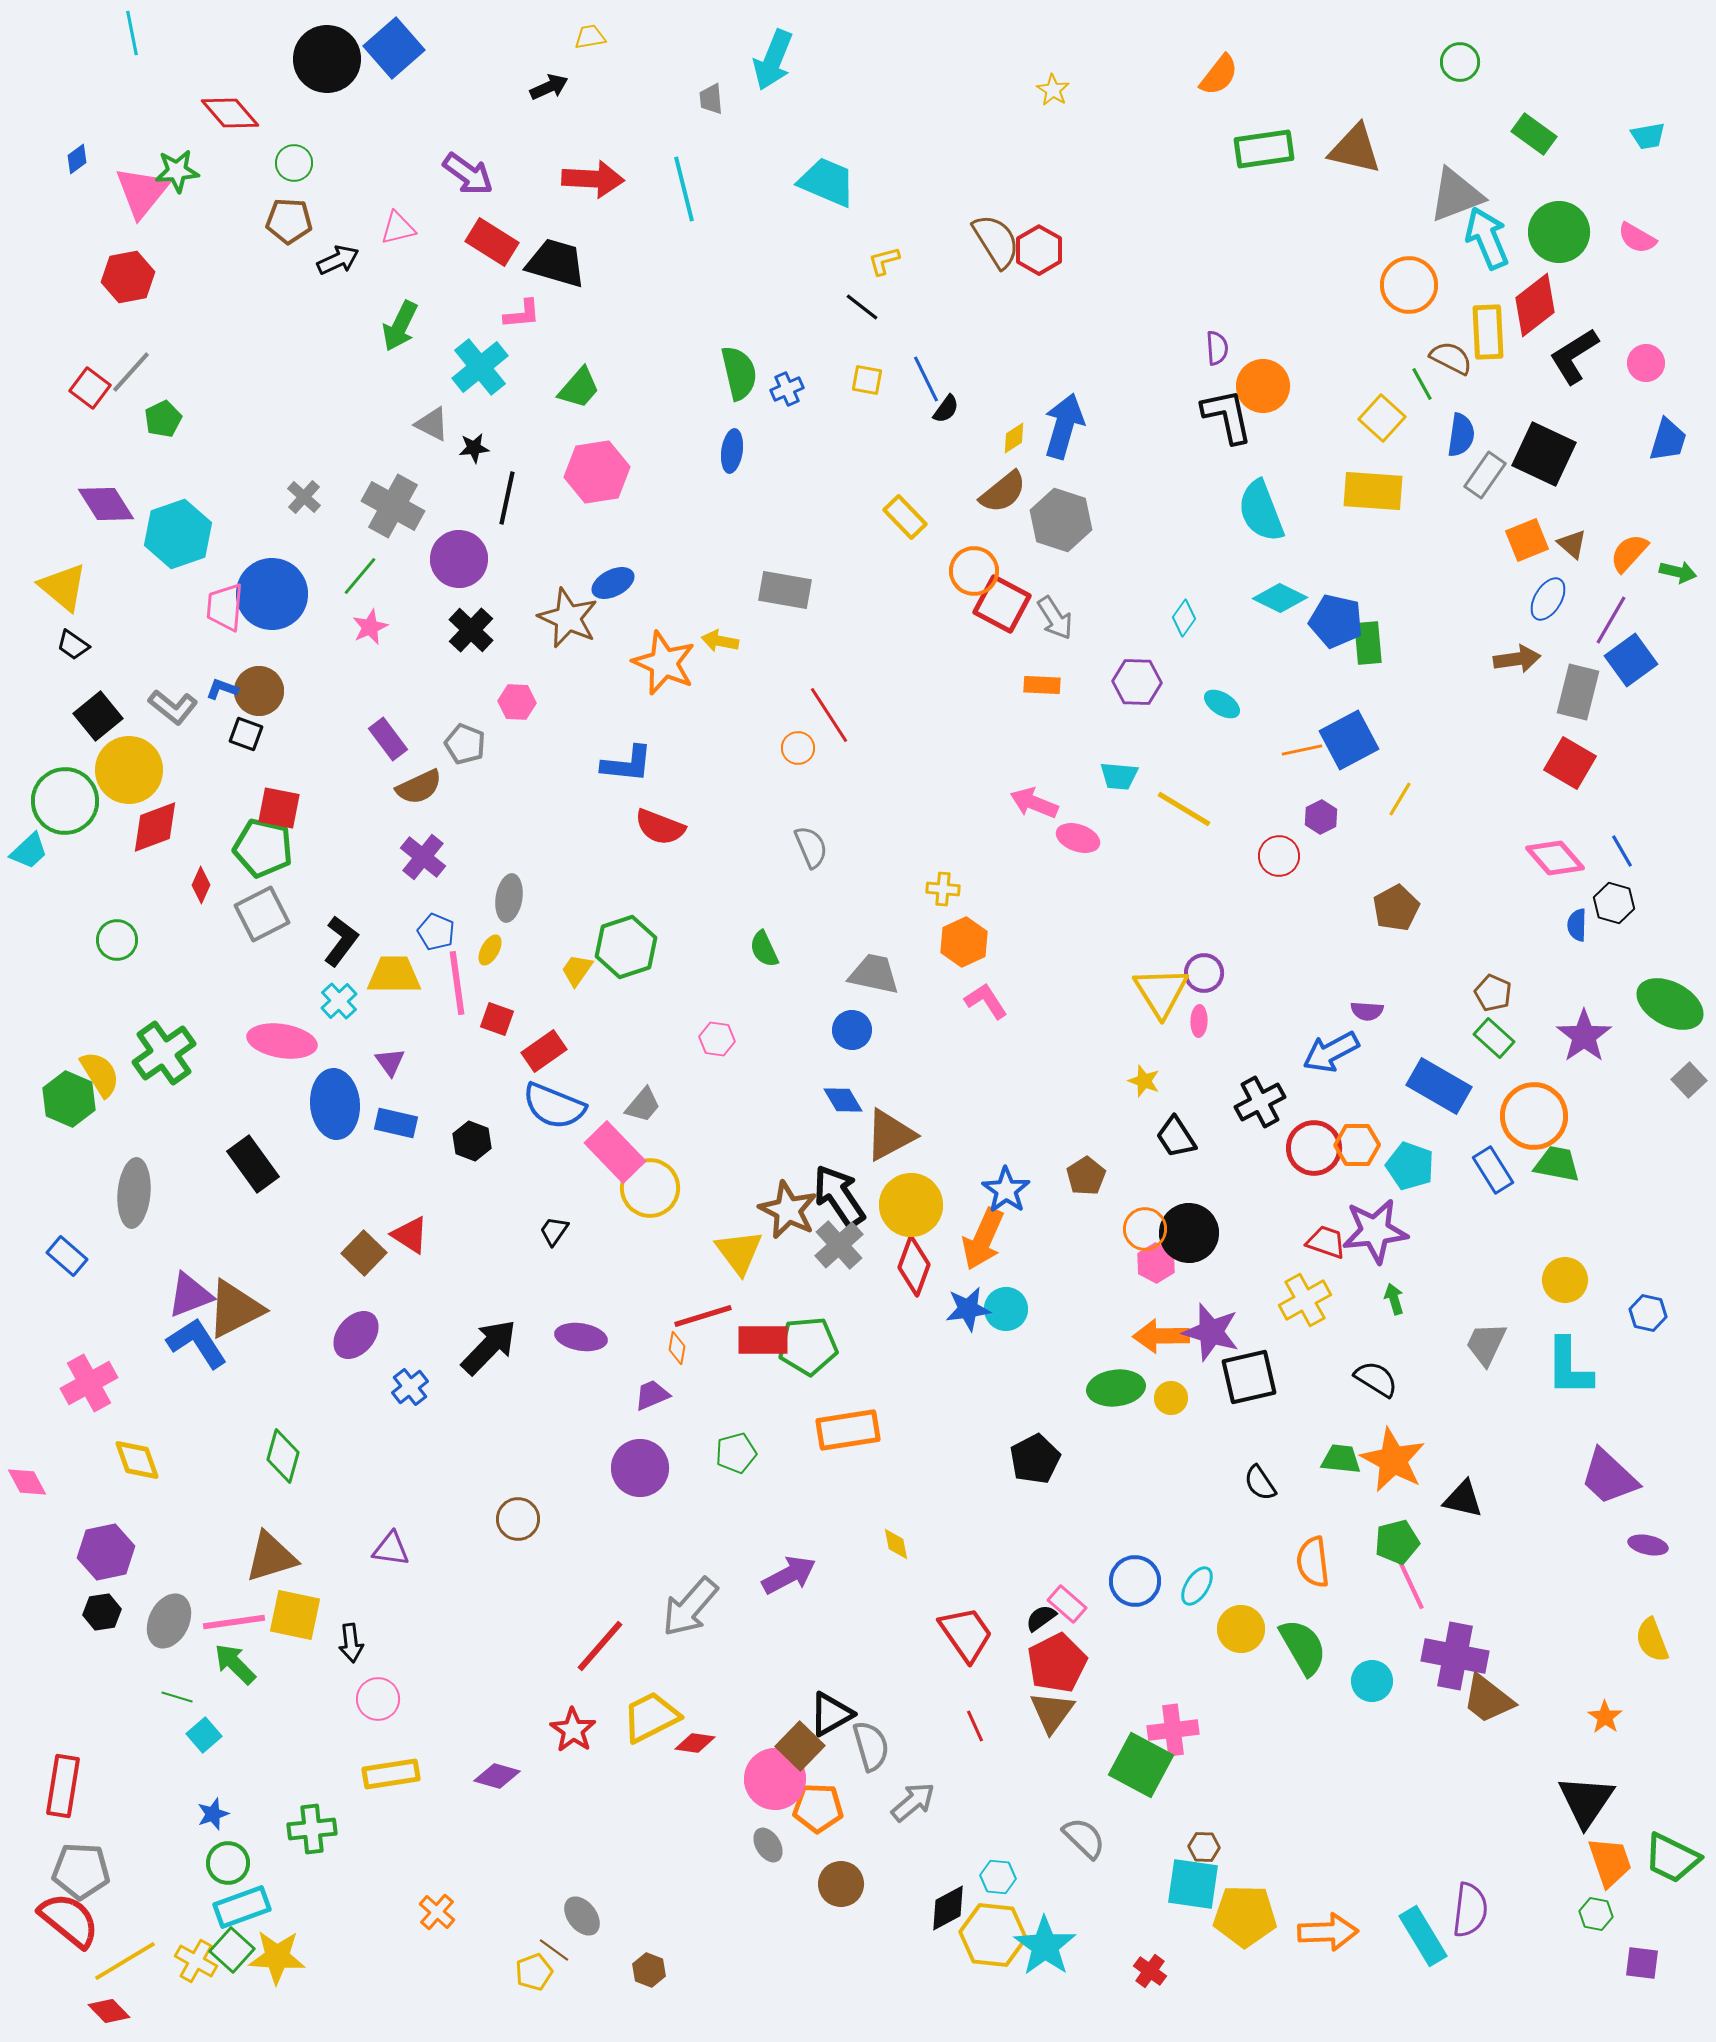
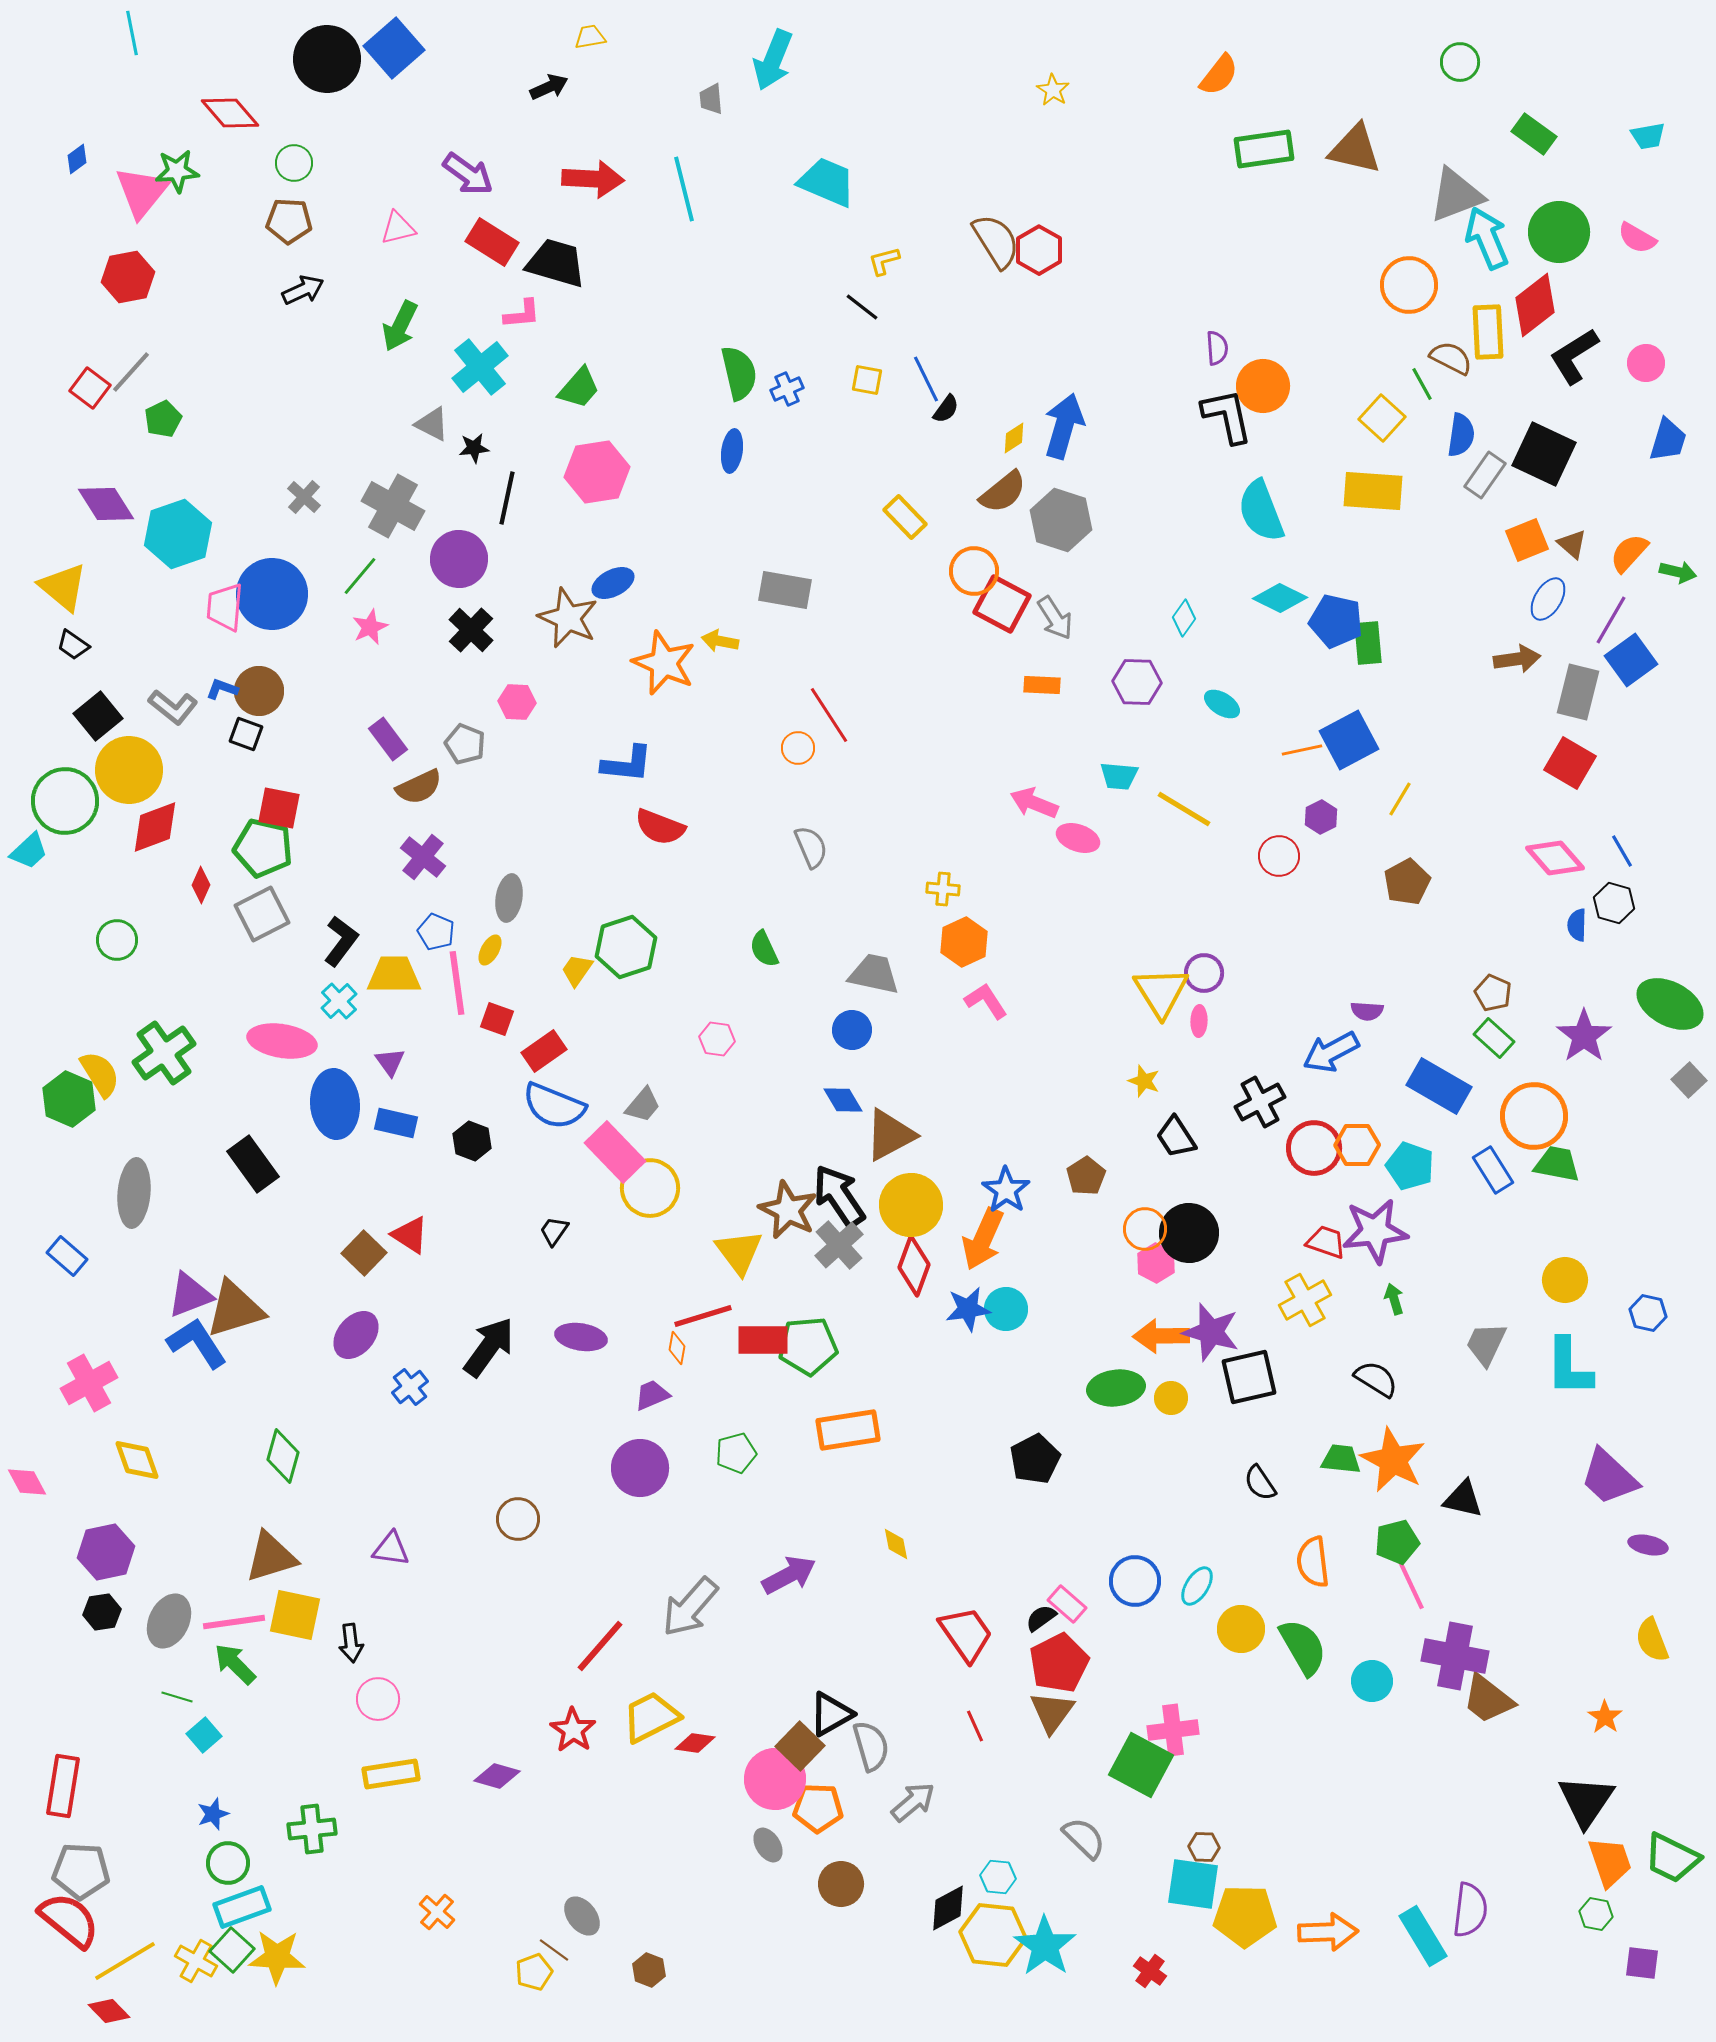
black arrow at (338, 260): moved 35 px left, 30 px down
brown pentagon at (1396, 908): moved 11 px right, 26 px up
brown triangle at (235, 1309): rotated 10 degrees clockwise
black arrow at (489, 1347): rotated 8 degrees counterclockwise
red pentagon at (1057, 1663): moved 2 px right
